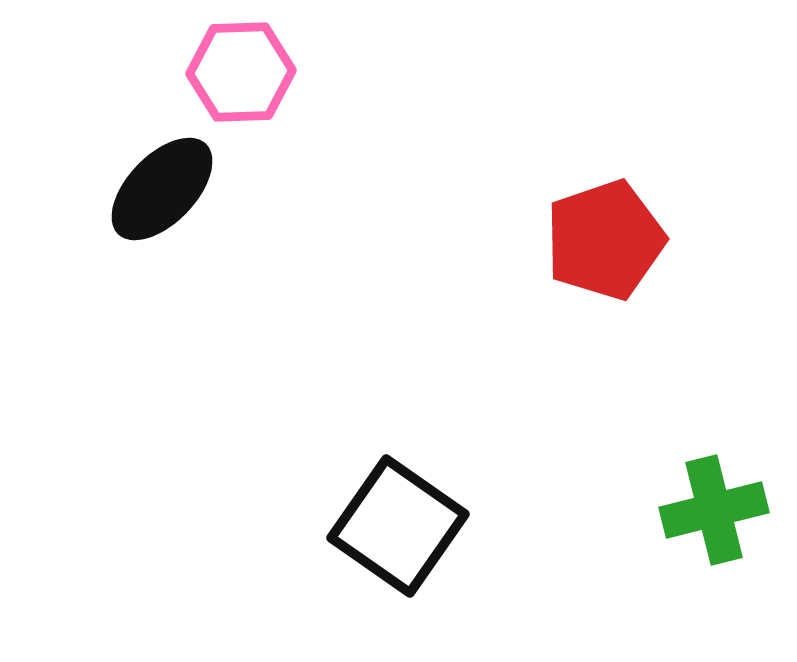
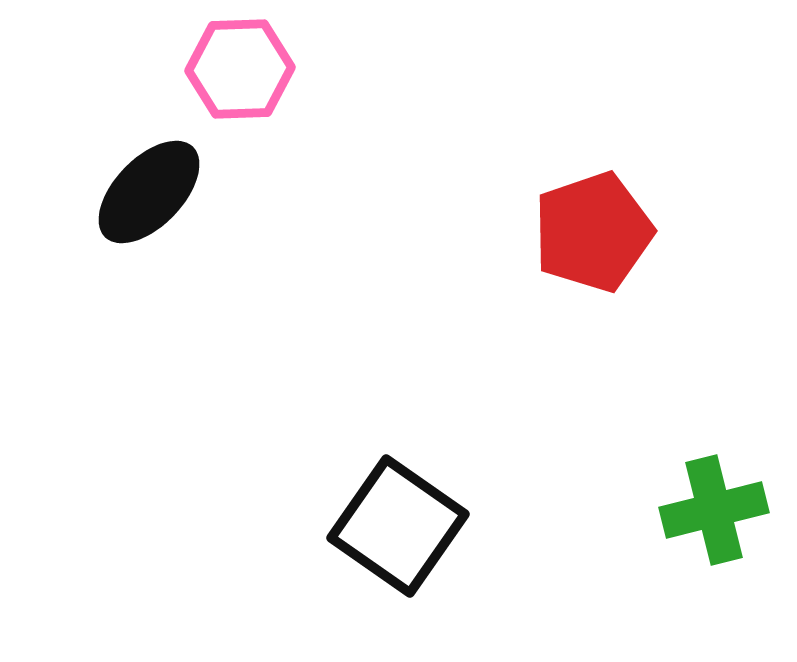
pink hexagon: moved 1 px left, 3 px up
black ellipse: moved 13 px left, 3 px down
red pentagon: moved 12 px left, 8 px up
